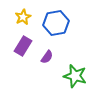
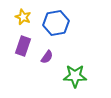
yellow star: rotated 21 degrees counterclockwise
purple rectangle: rotated 12 degrees counterclockwise
green star: rotated 15 degrees counterclockwise
